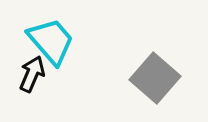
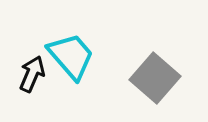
cyan trapezoid: moved 20 px right, 15 px down
